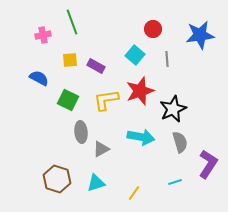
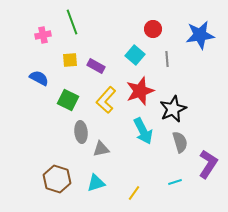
yellow L-shape: rotated 40 degrees counterclockwise
cyan arrow: moved 2 px right, 6 px up; rotated 52 degrees clockwise
gray triangle: rotated 18 degrees clockwise
